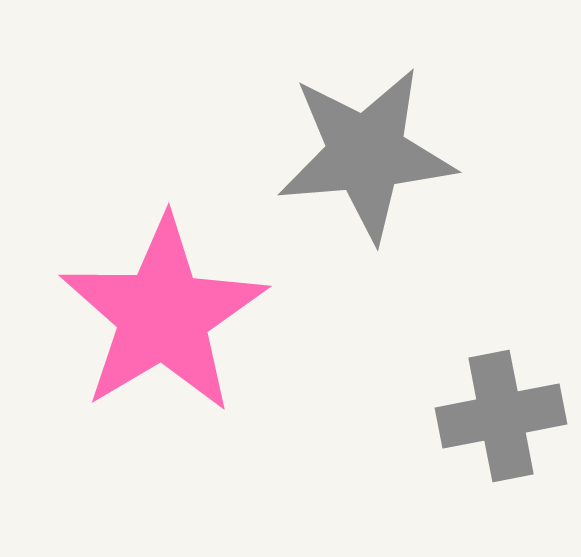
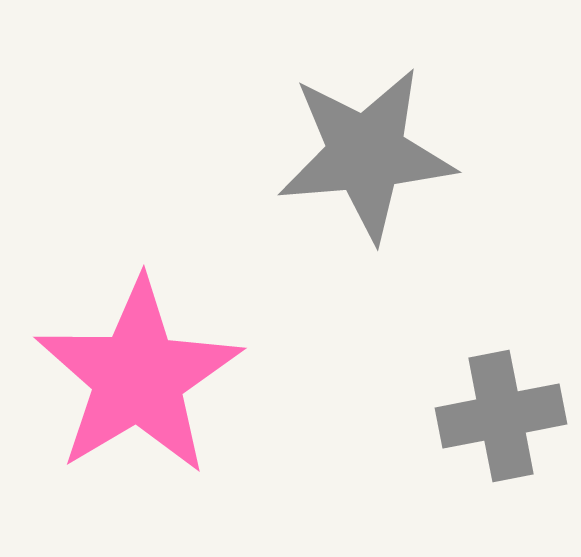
pink star: moved 25 px left, 62 px down
